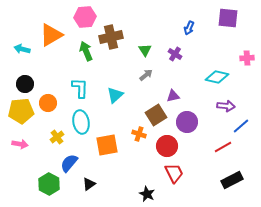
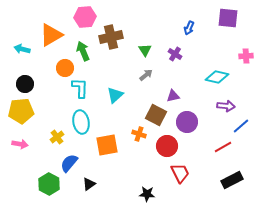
green arrow: moved 3 px left
pink cross: moved 1 px left, 2 px up
orange circle: moved 17 px right, 35 px up
brown square: rotated 30 degrees counterclockwise
red trapezoid: moved 6 px right
black star: rotated 21 degrees counterclockwise
